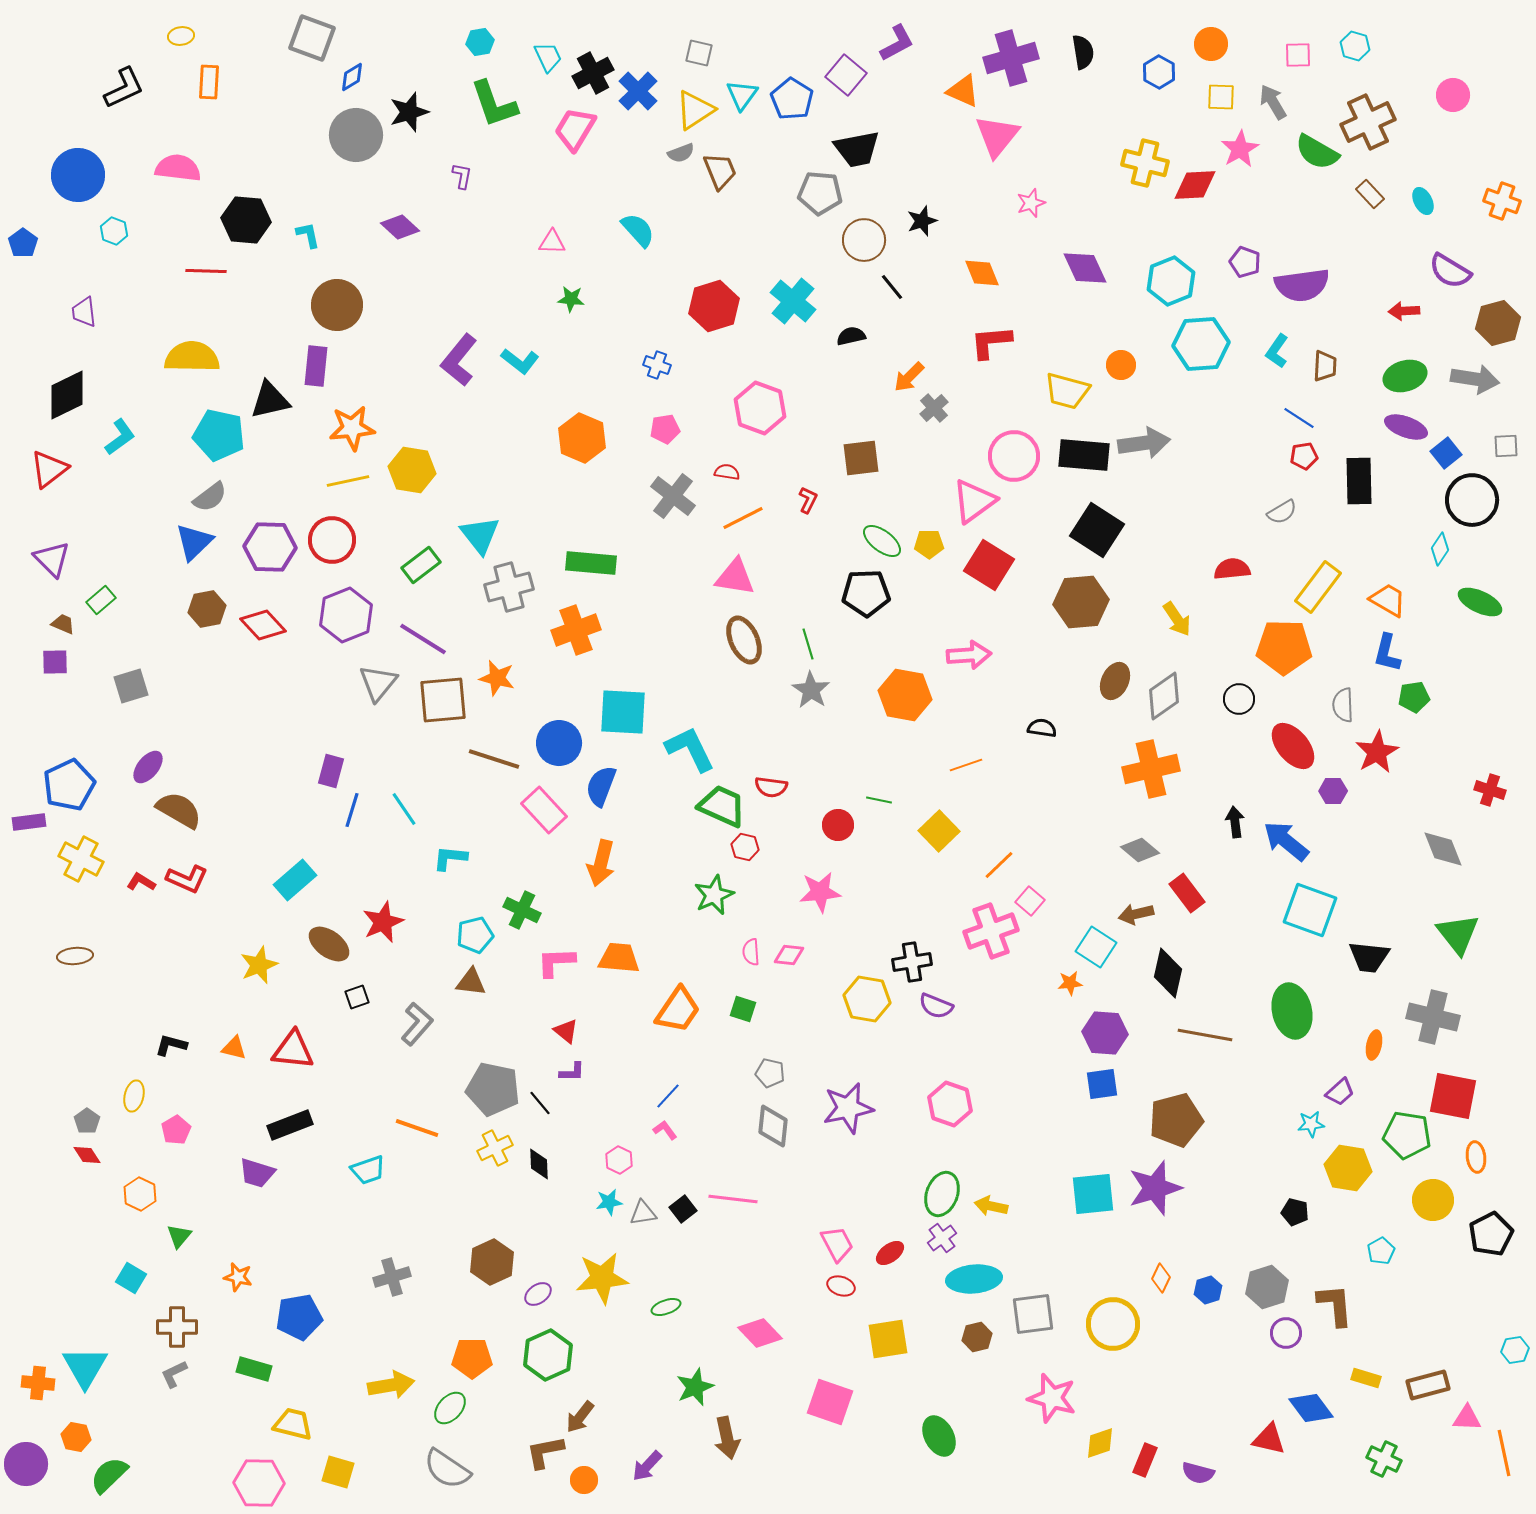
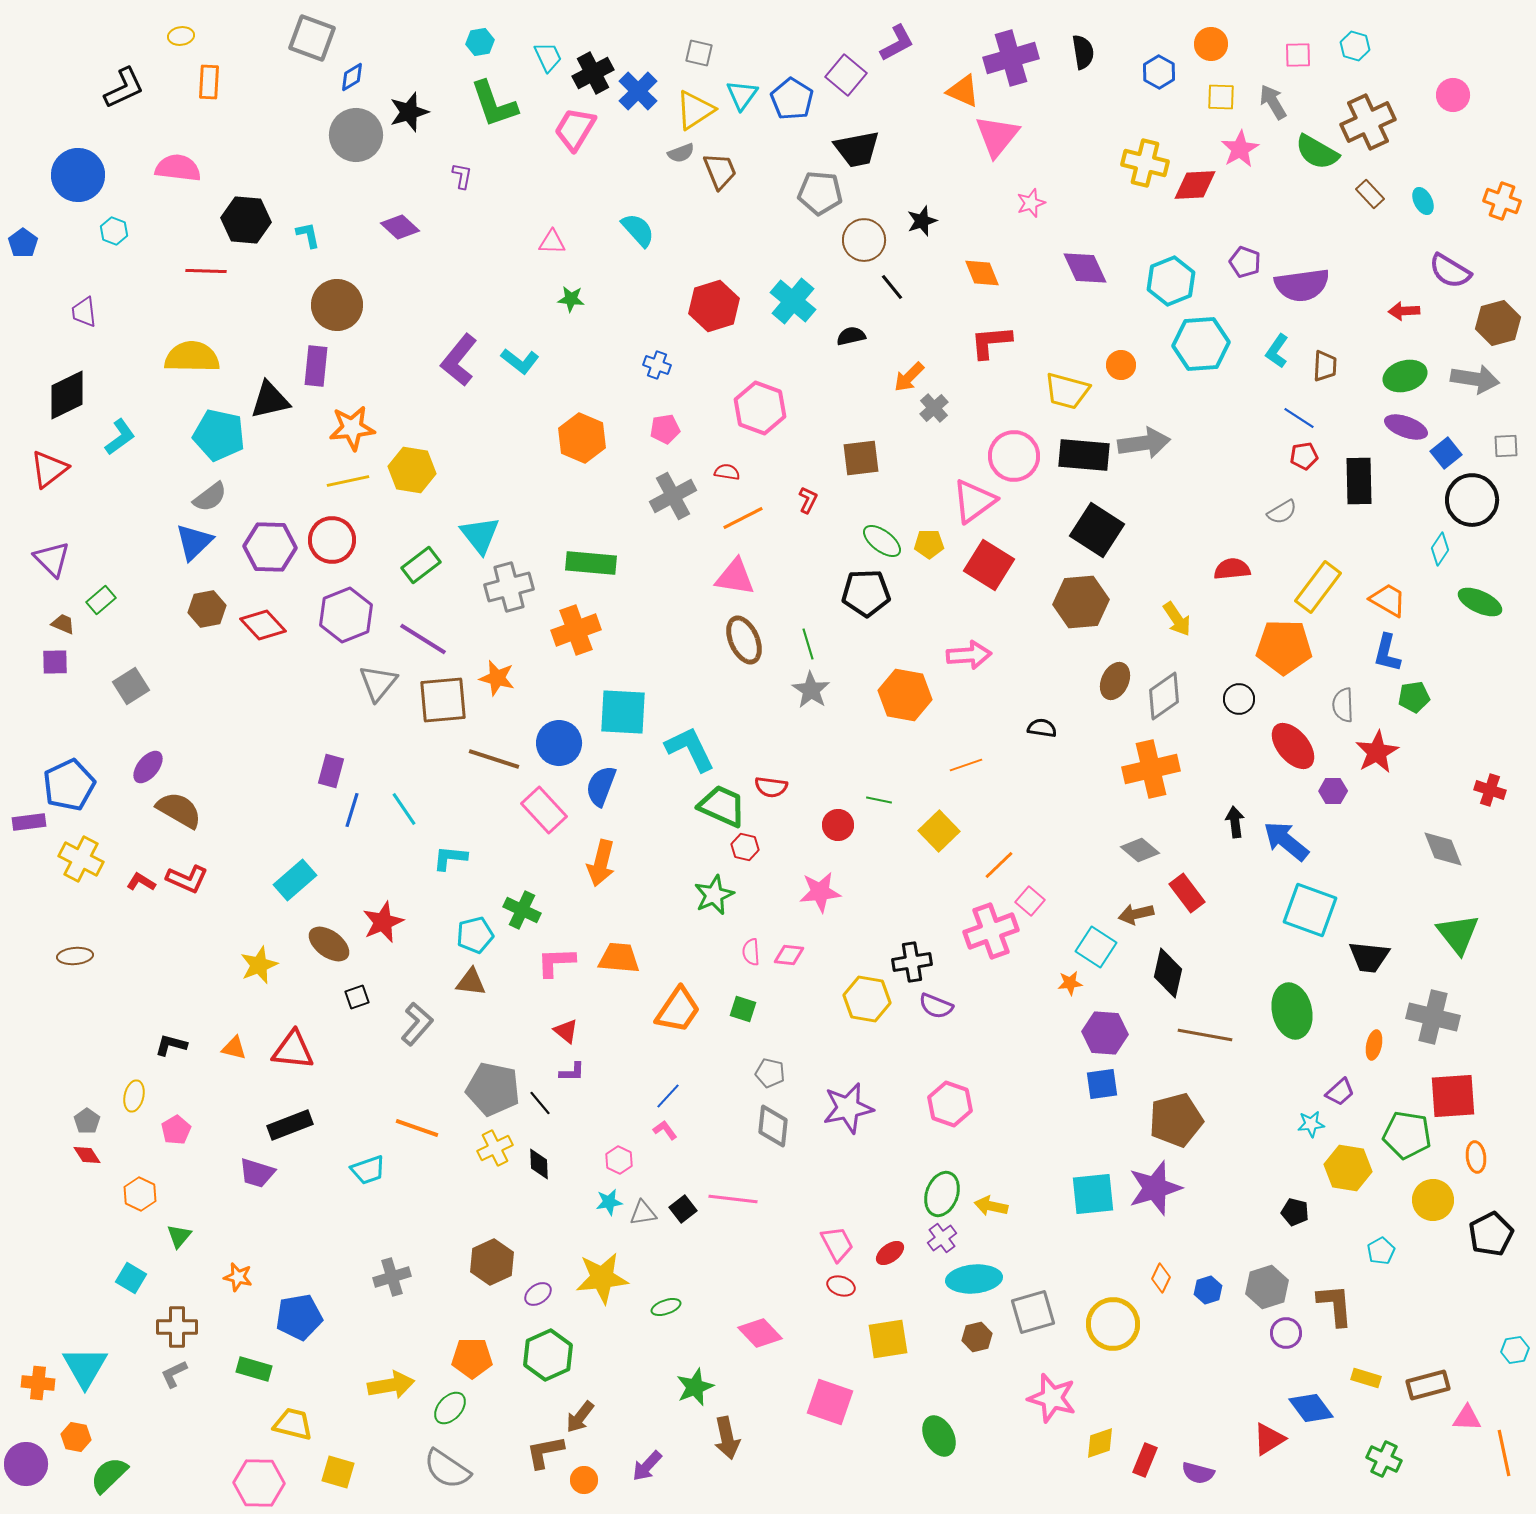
gray cross at (673, 496): rotated 24 degrees clockwise
gray square at (131, 686): rotated 15 degrees counterclockwise
red square at (1453, 1096): rotated 15 degrees counterclockwise
gray square at (1033, 1314): moved 2 px up; rotated 9 degrees counterclockwise
red triangle at (1269, 1439): rotated 45 degrees counterclockwise
